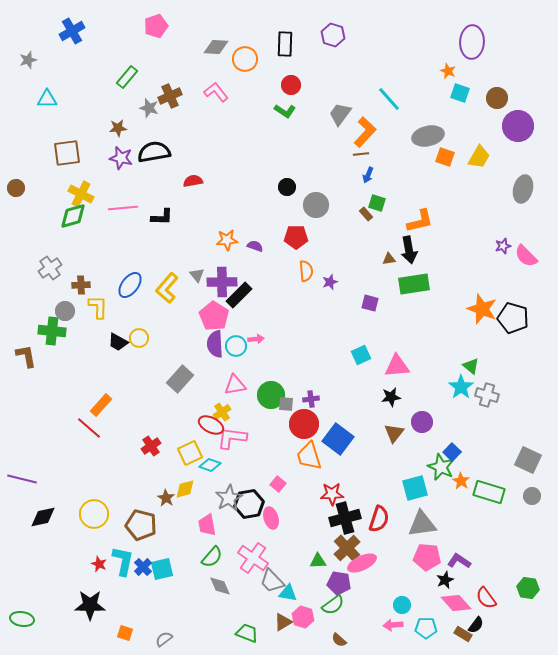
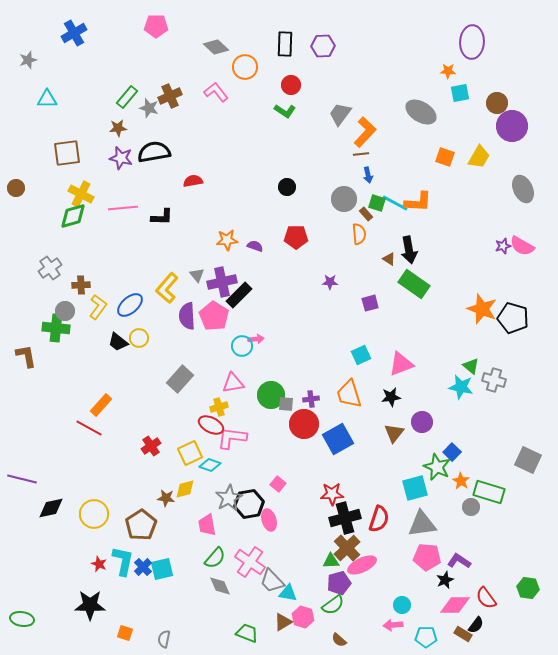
pink pentagon at (156, 26): rotated 20 degrees clockwise
blue cross at (72, 31): moved 2 px right, 2 px down
purple hexagon at (333, 35): moved 10 px left, 11 px down; rotated 20 degrees counterclockwise
gray diamond at (216, 47): rotated 40 degrees clockwise
orange circle at (245, 59): moved 8 px down
orange star at (448, 71): rotated 21 degrees counterclockwise
green rectangle at (127, 77): moved 20 px down
cyan square at (460, 93): rotated 30 degrees counterclockwise
brown circle at (497, 98): moved 5 px down
cyan line at (389, 99): moved 6 px right, 104 px down; rotated 20 degrees counterclockwise
purple circle at (518, 126): moved 6 px left
gray ellipse at (428, 136): moved 7 px left, 24 px up; rotated 44 degrees clockwise
blue arrow at (368, 175): rotated 35 degrees counterclockwise
gray ellipse at (523, 189): rotated 40 degrees counterclockwise
gray circle at (316, 205): moved 28 px right, 6 px up
orange L-shape at (420, 221): moved 2 px left, 19 px up; rotated 16 degrees clockwise
pink semicircle at (526, 256): moved 4 px left, 10 px up; rotated 15 degrees counterclockwise
brown triangle at (389, 259): rotated 40 degrees clockwise
orange semicircle at (306, 271): moved 53 px right, 37 px up
purple cross at (222, 282): rotated 12 degrees counterclockwise
purple star at (330, 282): rotated 21 degrees clockwise
green rectangle at (414, 284): rotated 44 degrees clockwise
blue ellipse at (130, 285): moved 20 px down; rotated 12 degrees clockwise
purple square at (370, 303): rotated 30 degrees counterclockwise
yellow L-shape at (98, 307): rotated 35 degrees clockwise
green cross at (52, 331): moved 4 px right, 3 px up
black trapezoid at (118, 342): rotated 10 degrees clockwise
purple semicircle at (215, 344): moved 28 px left, 28 px up
cyan circle at (236, 346): moved 6 px right
pink triangle at (397, 366): moved 4 px right, 2 px up; rotated 16 degrees counterclockwise
pink triangle at (235, 385): moved 2 px left, 2 px up
cyan star at (461, 387): rotated 25 degrees counterclockwise
gray cross at (487, 395): moved 7 px right, 15 px up
yellow cross at (222, 412): moved 3 px left, 5 px up; rotated 18 degrees clockwise
red line at (89, 428): rotated 12 degrees counterclockwise
blue square at (338, 439): rotated 24 degrees clockwise
orange trapezoid at (309, 456): moved 40 px right, 62 px up
green star at (441, 467): moved 4 px left
gray circle at (532, 496): moved 61 px left, 11 px down
brown star at (166, 498): rotated 24 degrees counterclockwise
black diamond at (43, 517): moved 8 px right, 9 px up
pink ellipse at (271, 518): moved 2 px left, 2 px down
brown pentagon at (141, 525): rotated 24 degrees clockwise
green semicircle at (212, 557): moved 3 px right, 1 px down
pink cross at (253, 558): moved 3 px left, 4 px down
green triangle at (318, 561): moved 13 px right
pink ellipse at (362, 563): moved 2 px down
purple pentagon at (339, 583): rotated 25 degrees counterclockwise
pink diamond at (456, 603): moved 1 px left, 2 px down; rotated 48 degrees counterclockwise
cyan pentagon at (426, 628): moved 9 px down
gray semicircle at (164, 639): rotated 42 degrees counterclockwise
